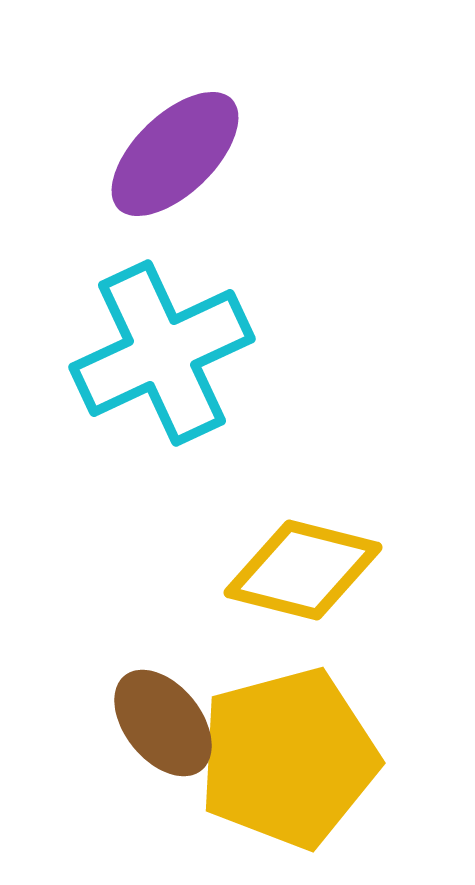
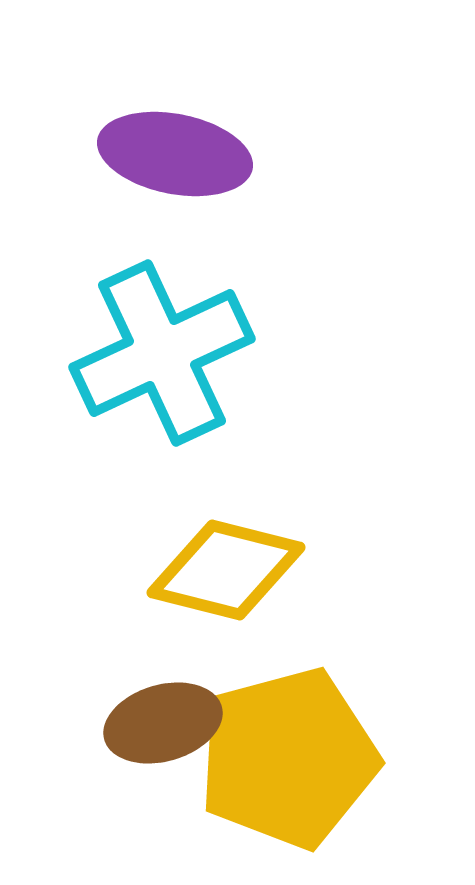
purple ellipse: rotated 55 degrees clockwise
yellow diamond: moved 77 px left
brown ellipse: rotated 67 degrees counterclockwise
